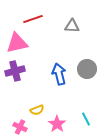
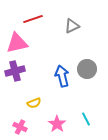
gray triangle: rotated 28 degrees counterclockwise
blue arrow: moved 3 px right, 2 px down
yellow semicircle: moved 3 px left, 7 px up
